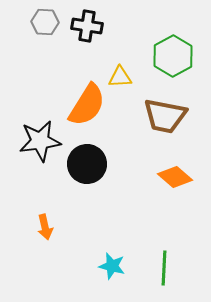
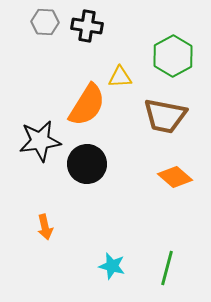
green line: moved 3 px right; rotated 12 degrees clockwise
